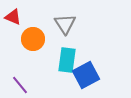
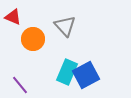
gray triangle: moved 2 px down; rotated 10 degrees counterclockwise
cyan rectangle: moved 12 px down; rotated 15 degrees clockwise
